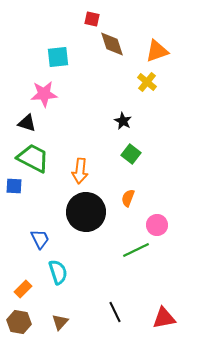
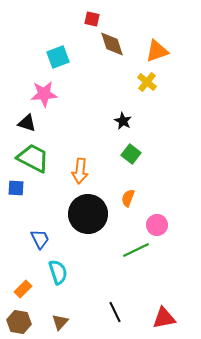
cyan square: rotated 15 degrees counterclockwise
blue square: moved 2 px right, 2 px down
black circle: moved 2 px right, 2 px down
